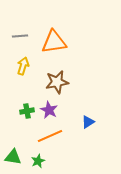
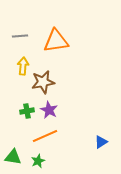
orange triangle: moved 2 px right, 1 px up
yellow arrow: rotated 12 degrees counterclockwise
brown star: moved 14 px left
blue triangle: moved 13 px right, 20 px down
orange line: moved 5 px left
